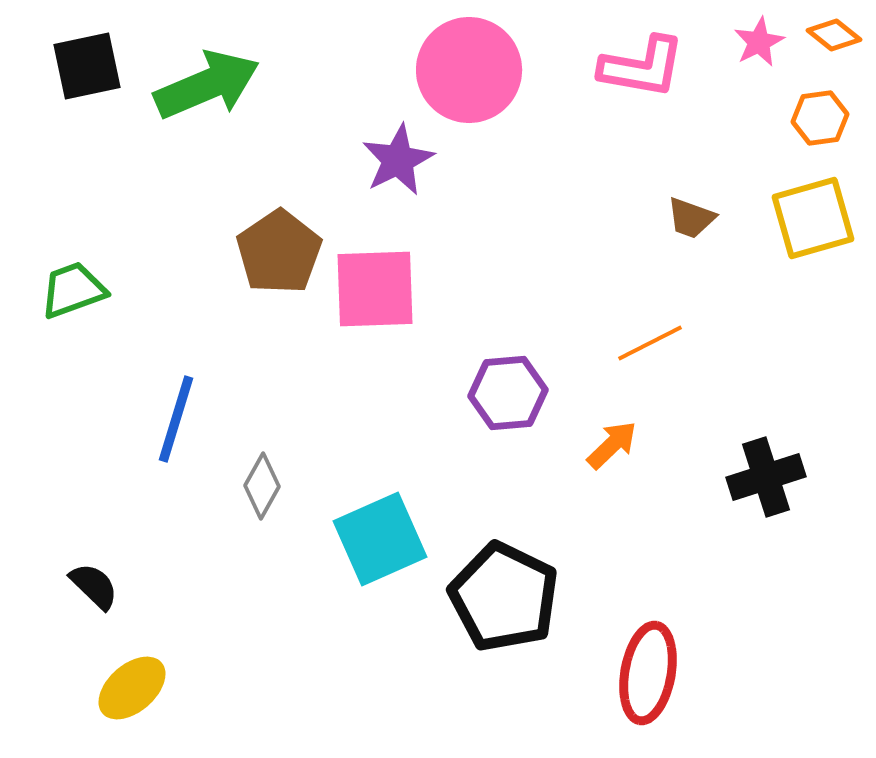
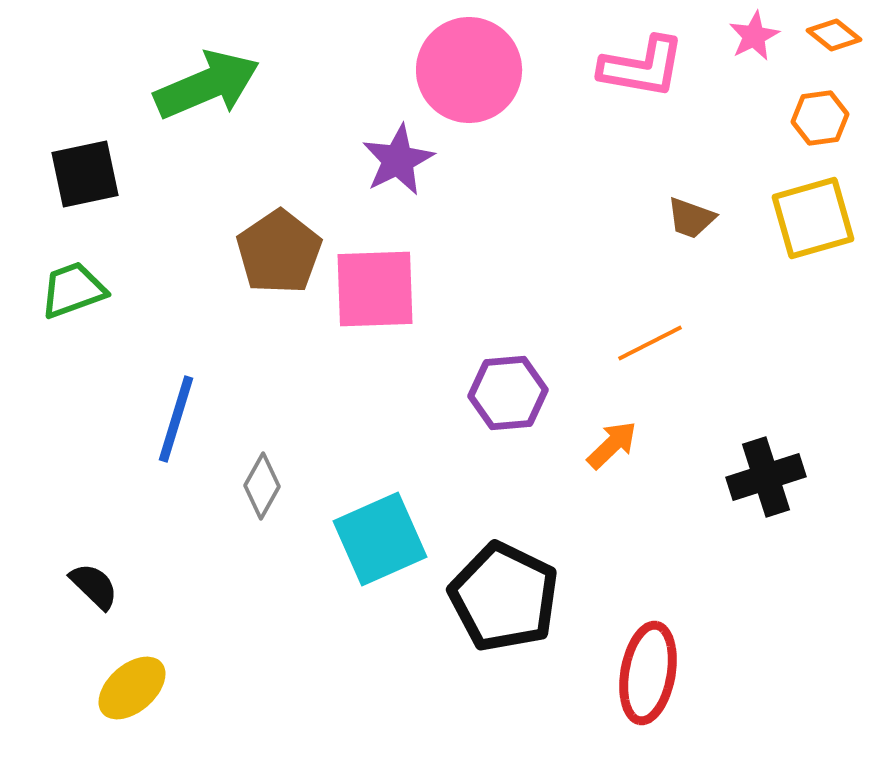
pink star: moved 5 px left, 6 px up
black square: moved 2 px left, 108 px down
